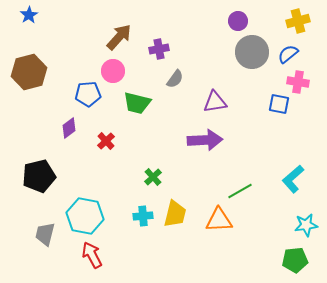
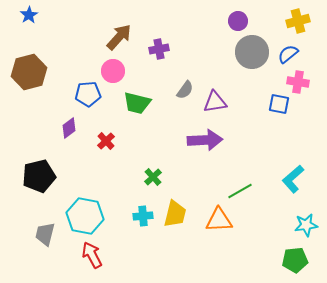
gray semicircle: moved 10 px right, 11 px down
